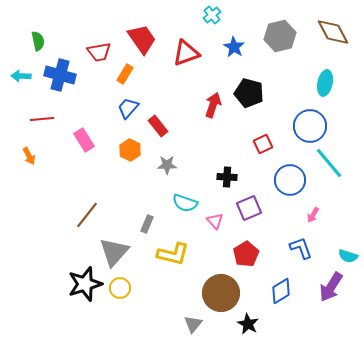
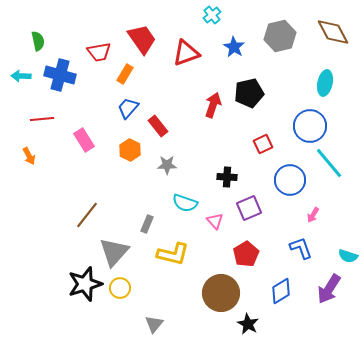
black pentagon at (249, 93): rotated 28 degrees counterclockwise
purple arrow at (331, 287): moved 2 px left, 2 px down
gray triangle at (193, 324): moved 39 px left
